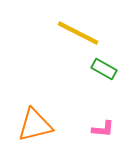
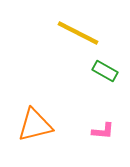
green rectangle: moved 1 px right, 2 px down
pink L-shape: moved 2 px down
